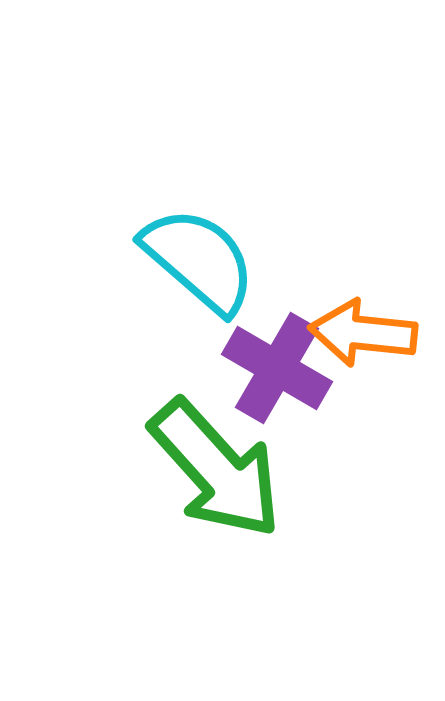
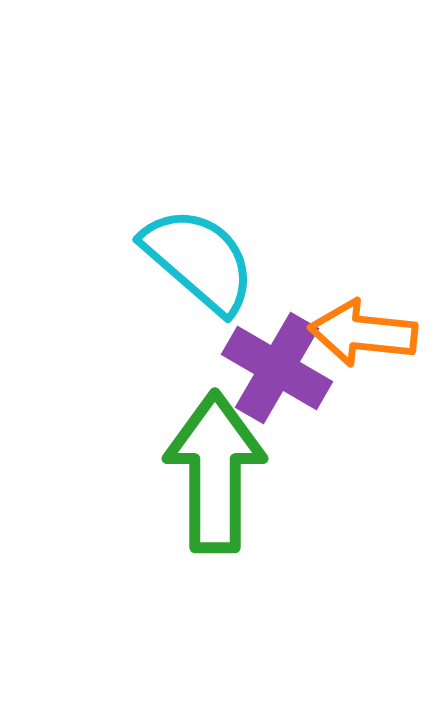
green arrow: moved 1 px left, 3 px down; rotated 138 degrees counterclockwise
